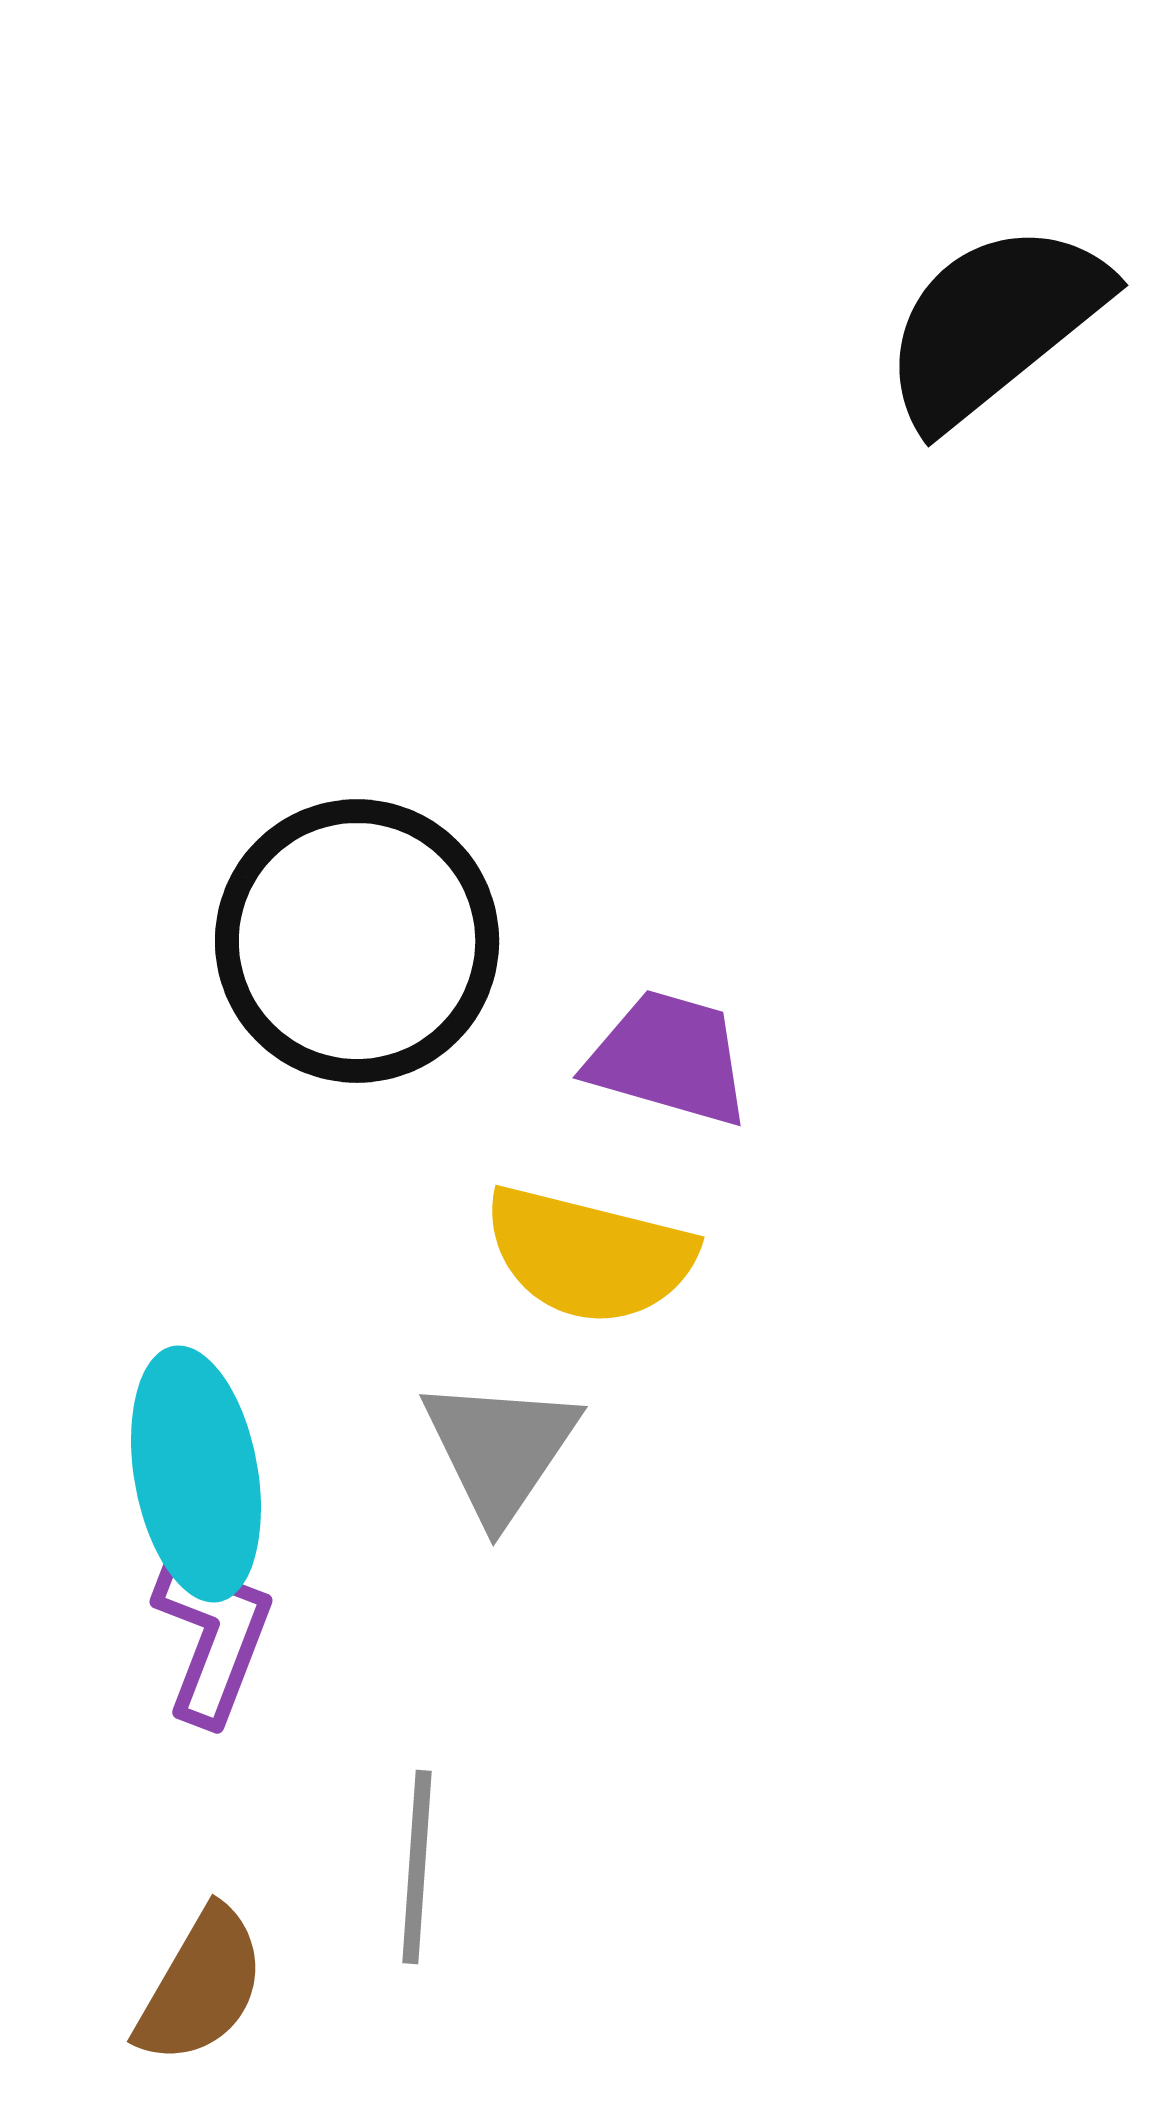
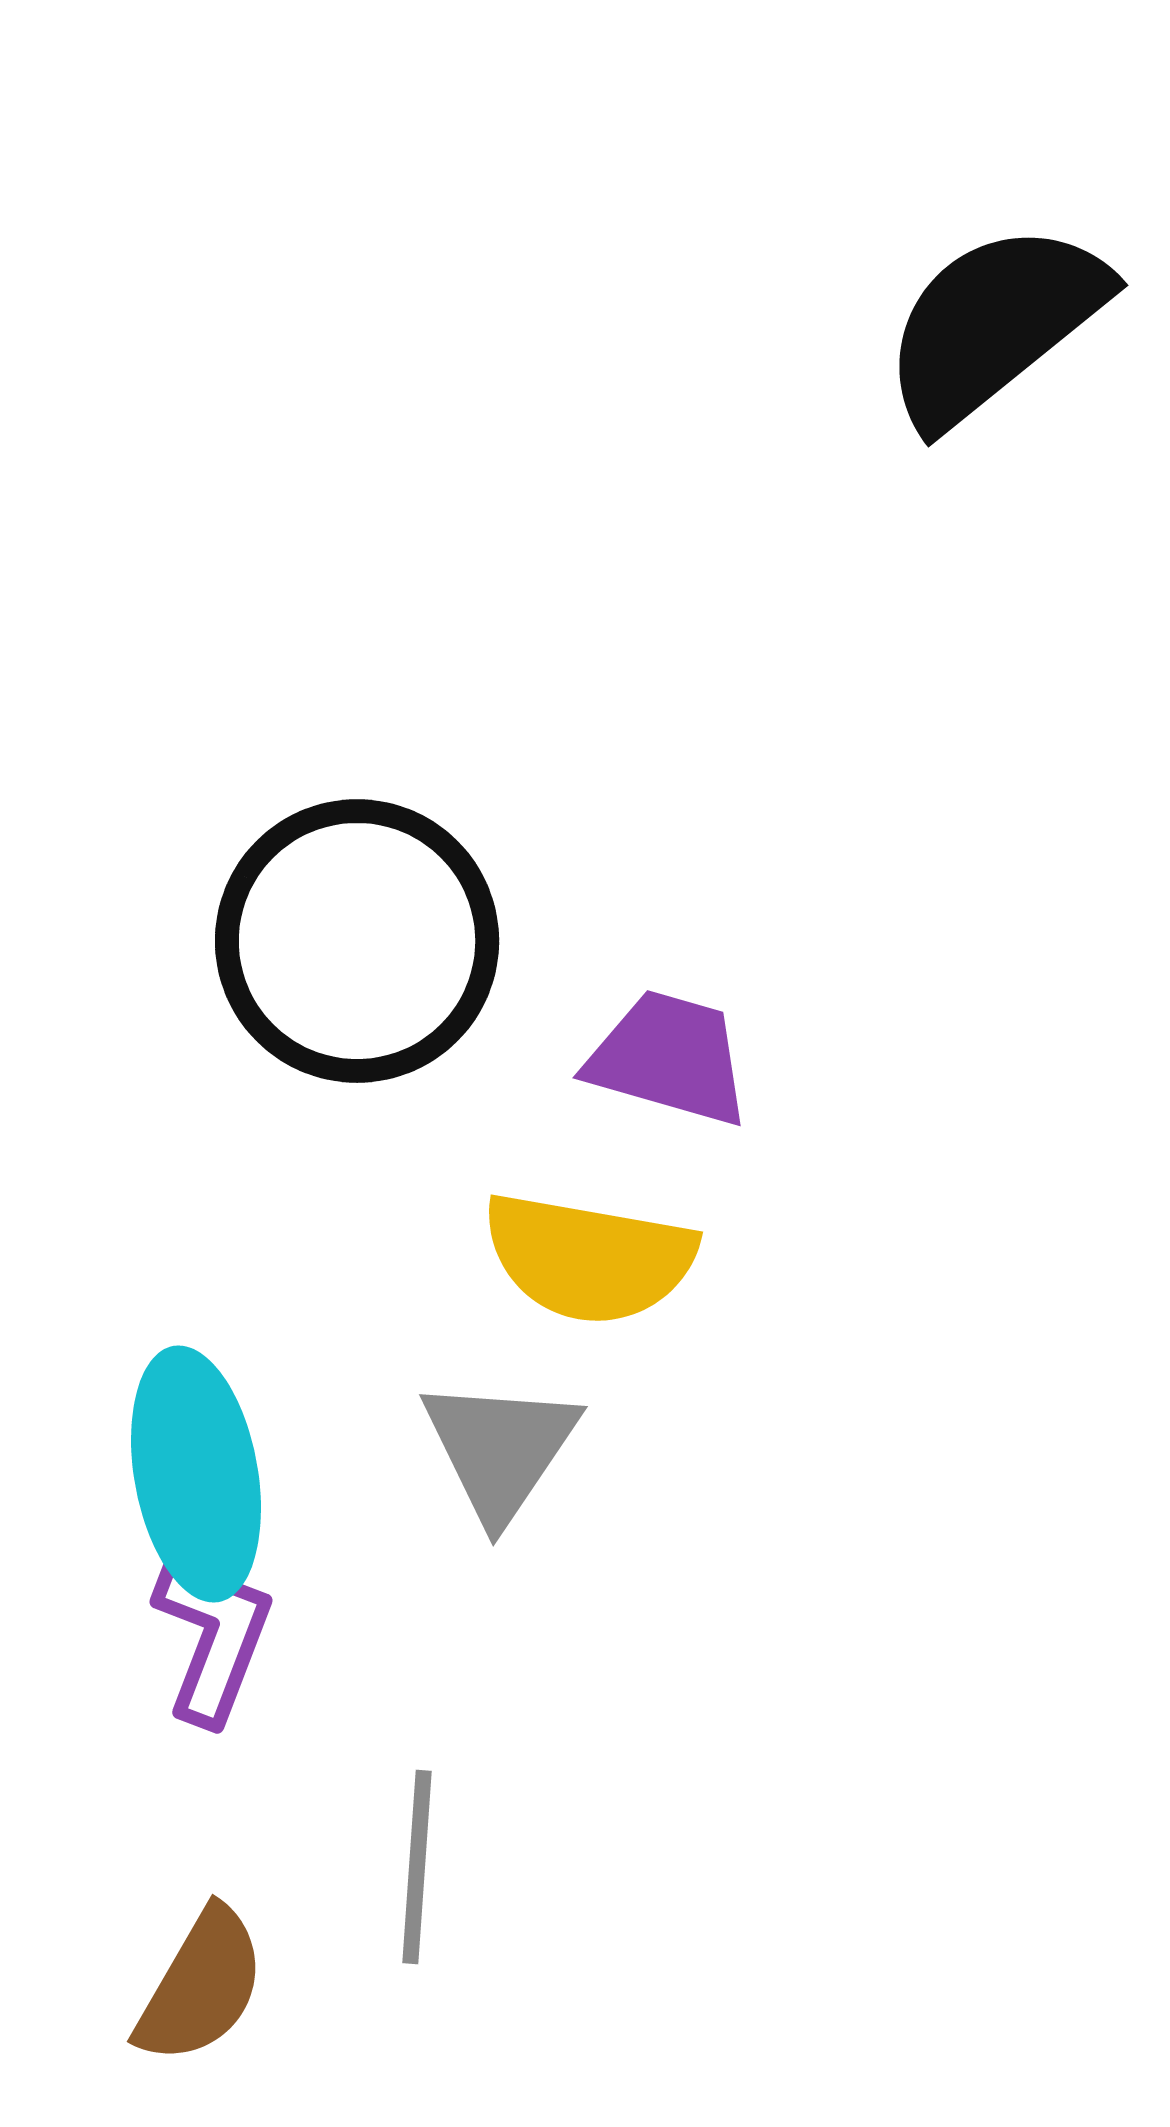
yellow semicircle: moved 3 px down; rotated 4 degrees counterclockwise
